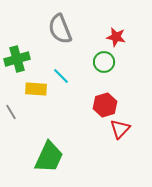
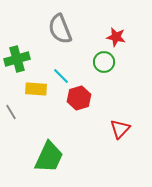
red hexagon: moved 26 px left, 7 px up
